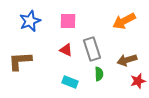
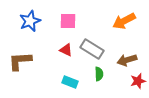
gray rectangle: rotated 40 degrees counterclockwise
